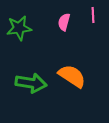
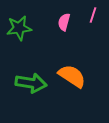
pink line: rotated 21 degrees clockwise
